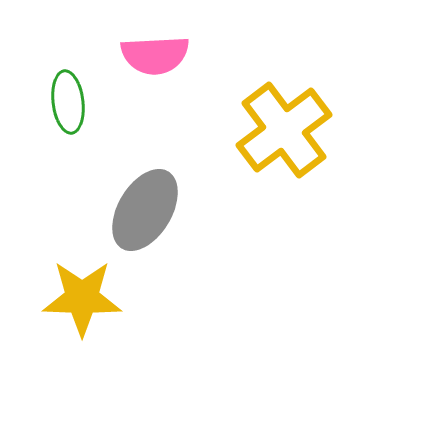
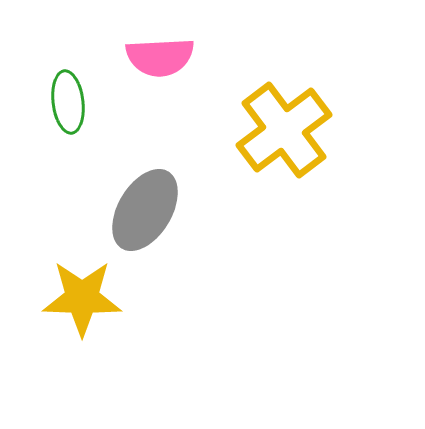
pink semicircle: moved 5 px right, 2 px down
